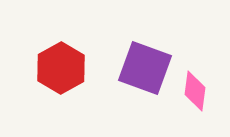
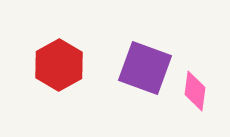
red hexagon: moved 2 px left, 3 px up
